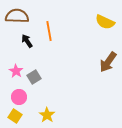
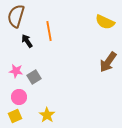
brown semicircle: moved 1 px left; rotated 75 degrees counterclockwise
pink star: rotated 24 degrees counterclockwise
yellow square: rotated 32 degrees clockwise
